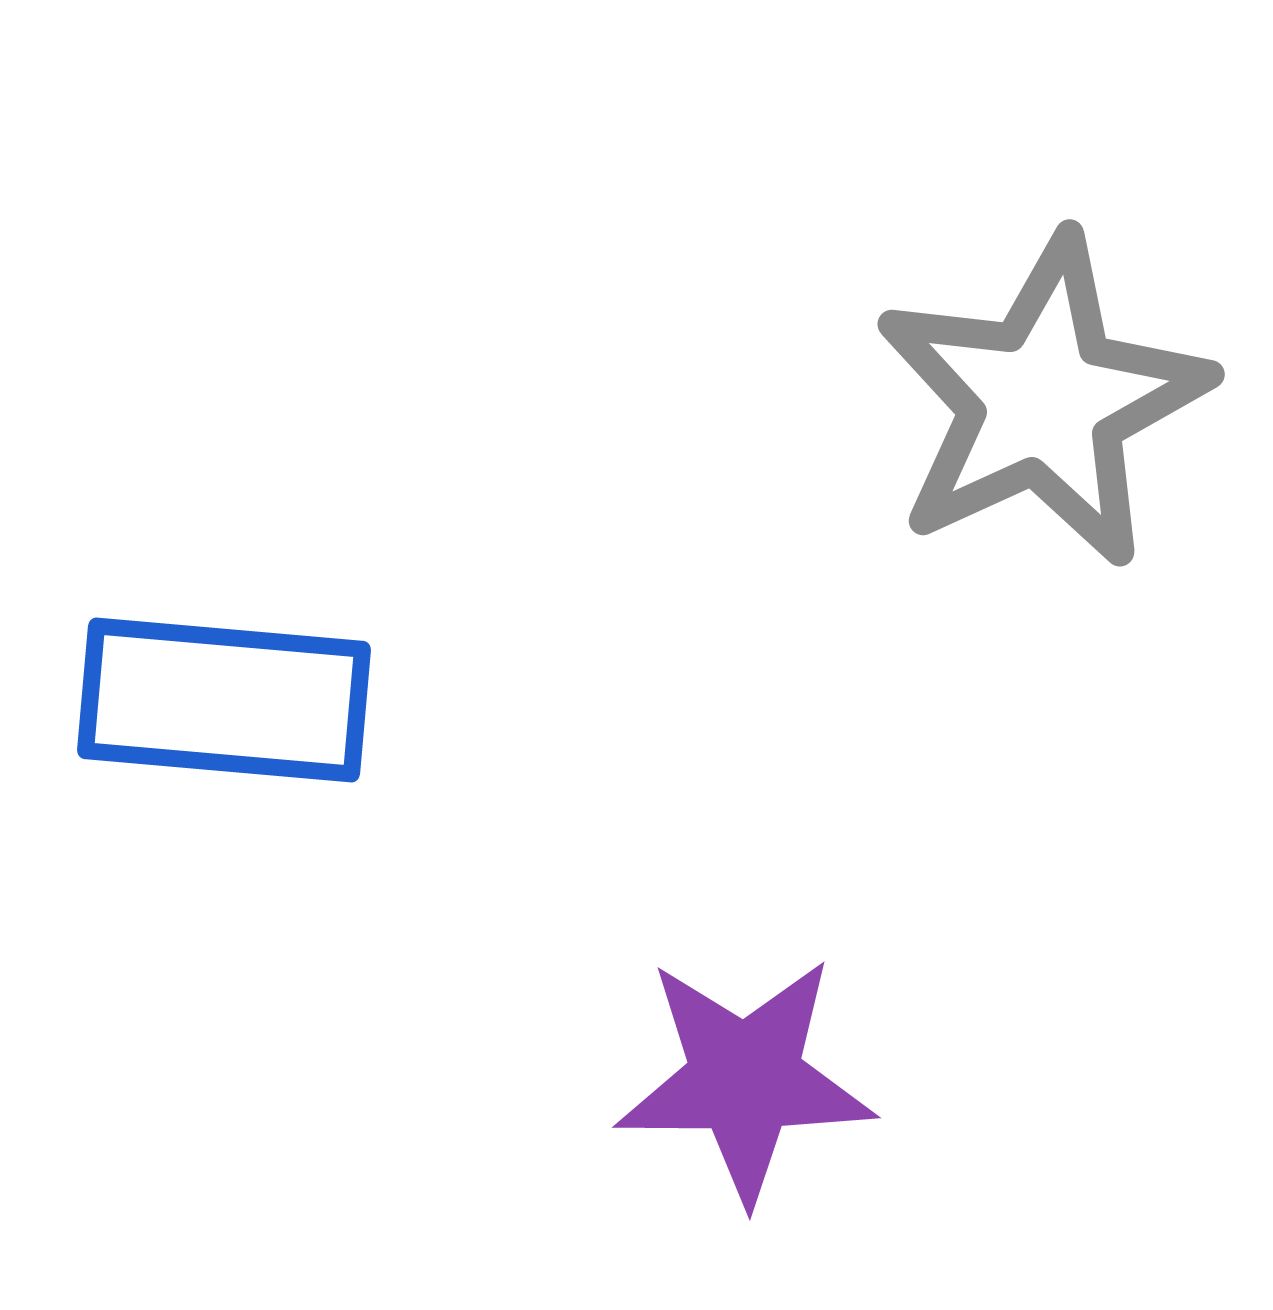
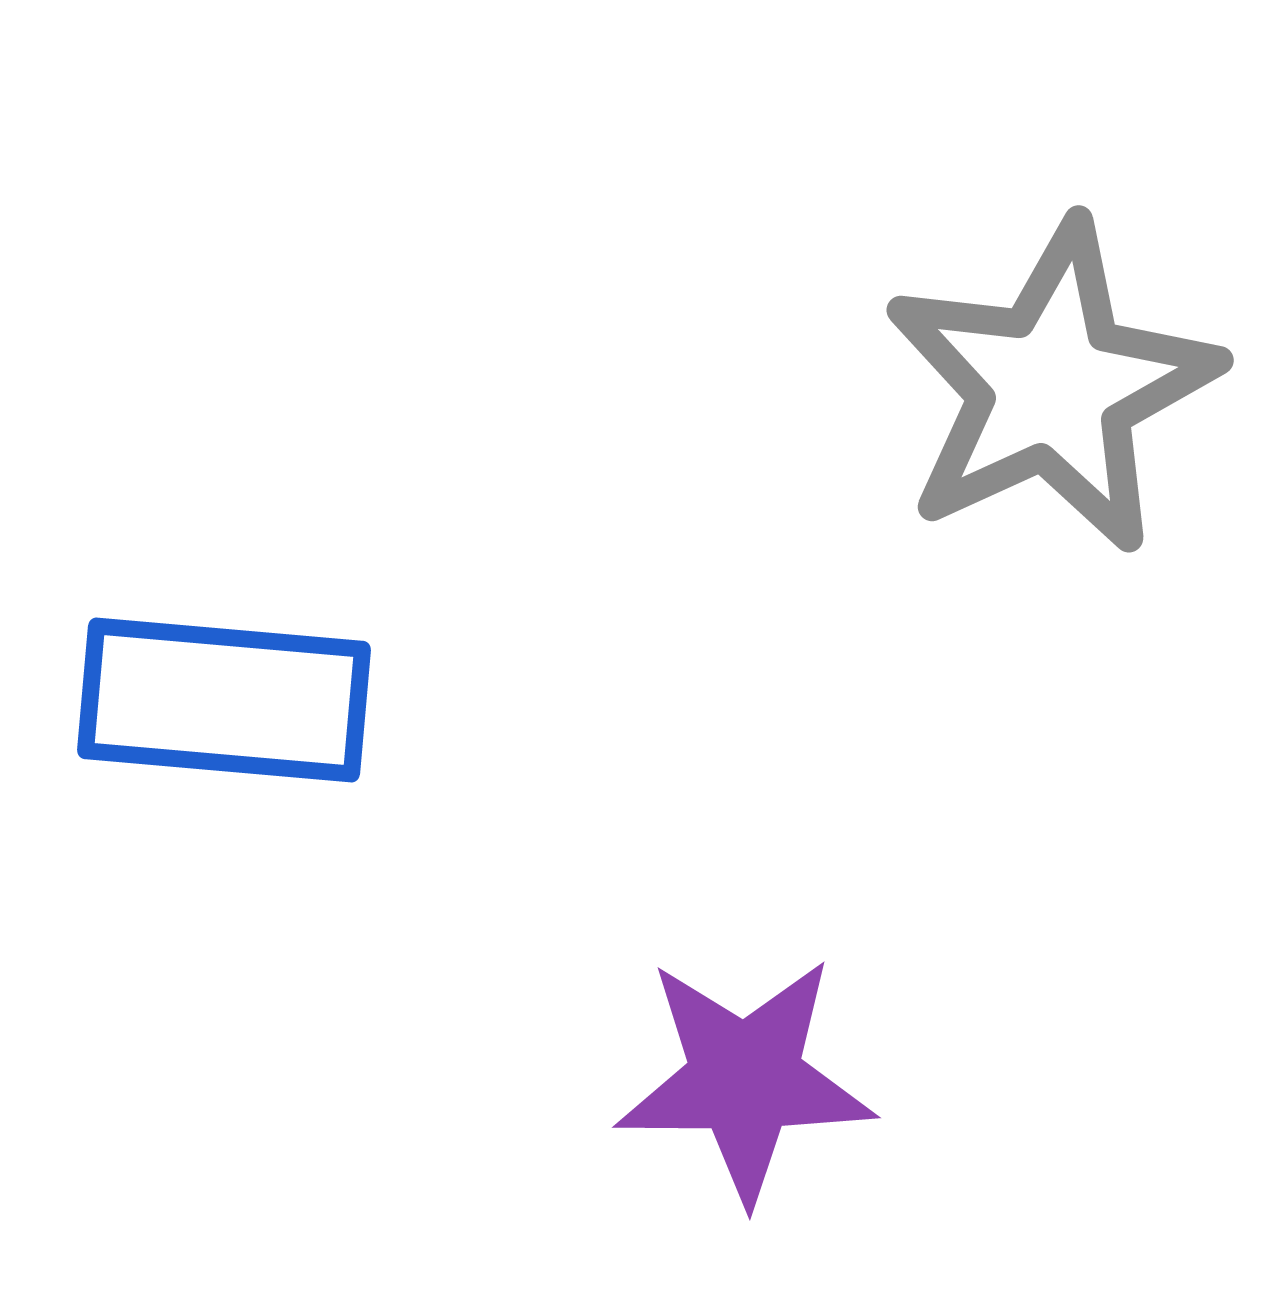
gray star: moved 9 px right, 14 px up
